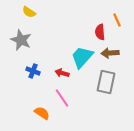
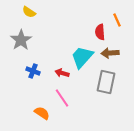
gray star: rotated 15 degrees clockwise
